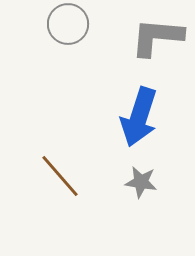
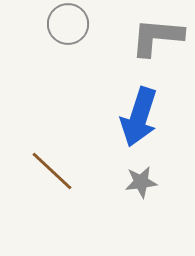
brown line: moved 8 px left, 5 px up; rotated 6 degrees counterclockwise
gray star: rotated 16 degrees counterclockwise
